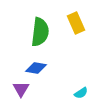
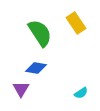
yellow rectangle: rotated 10 degrees counterclockwise
green semicircle: moved 1 px down; rotated 40 degrees counterclockwise
